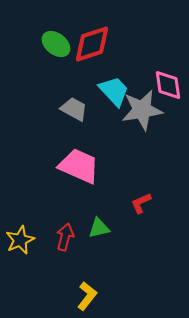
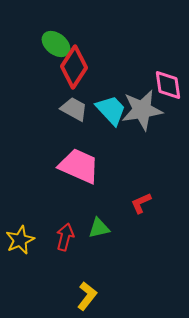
red diamond: moved 18 px left, 23 px down; rotated 39 degrees counterclockwise
cyan trapezoid: moved 3 px left, 19 px down
